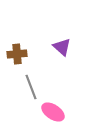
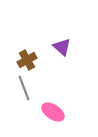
brown cross: moved 10 px right, 6 px down; rotated 24 degrees counterclockwise
gray line: moved 7 px left, 1 px down
